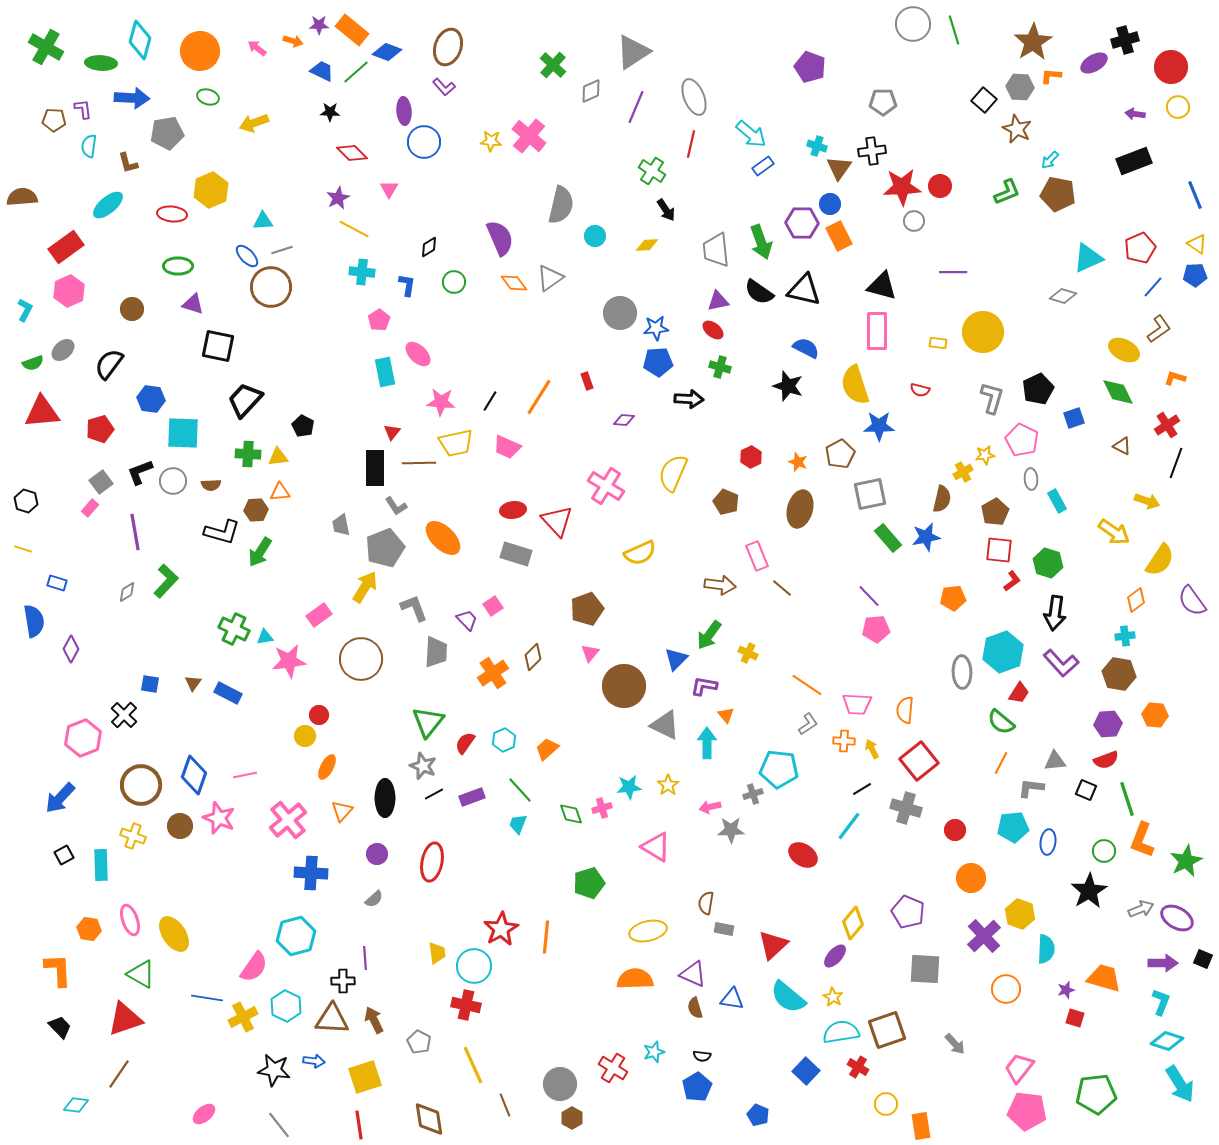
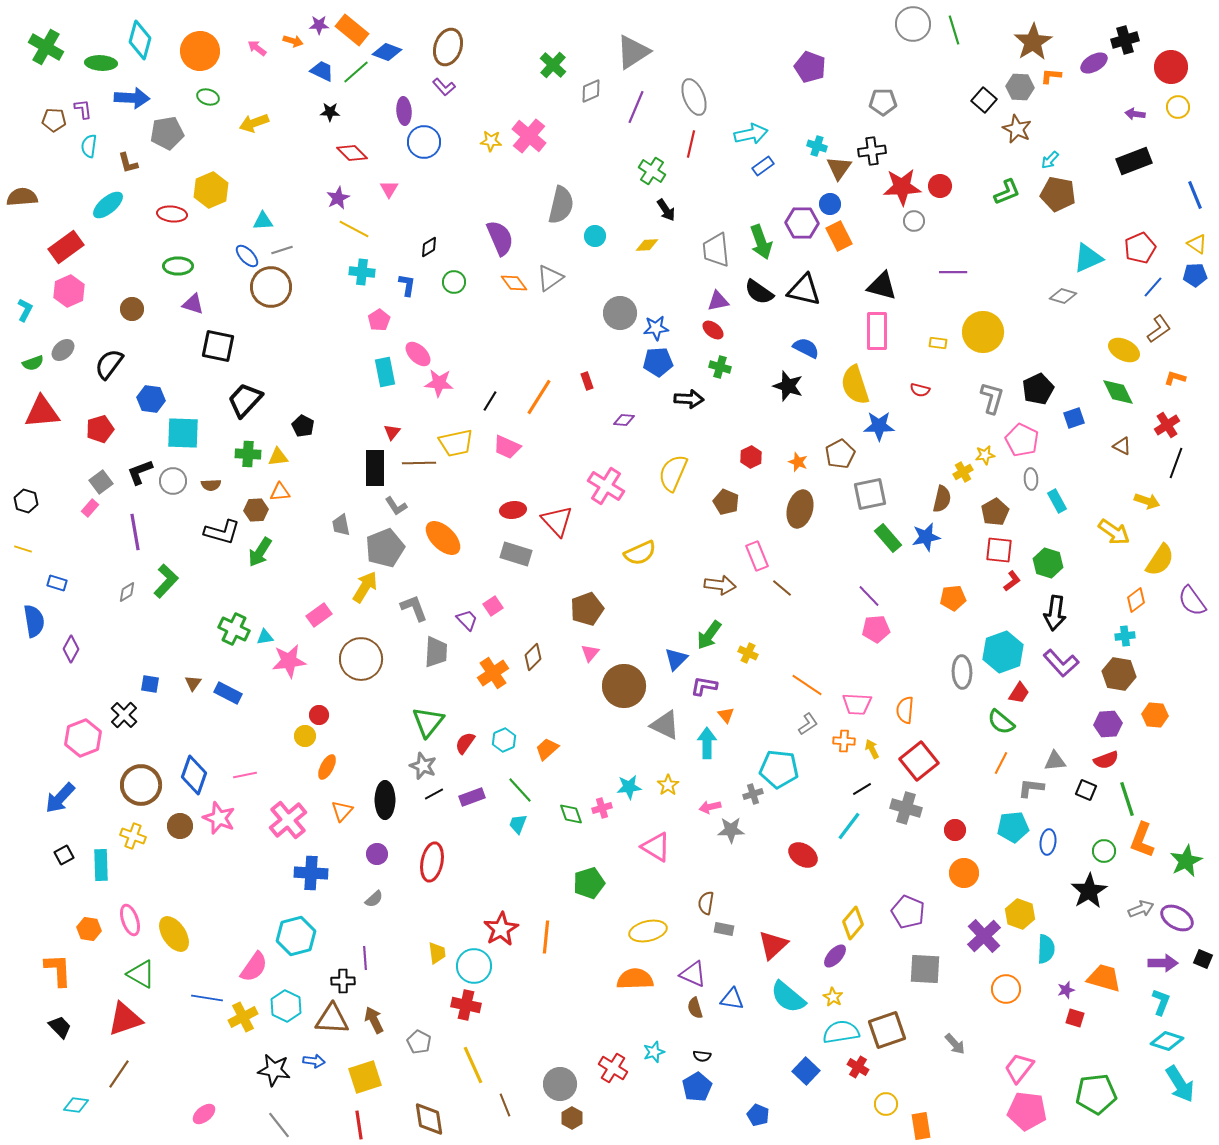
cyan arrow at (751, 134): rotated 52 degrees counterclockwise
pink star at (441, 402): moved 2 px left, 19 px up
black ellipse at (385, 798): moved 2 px down
orange circle at (971, 878): moved 7 px left, 5 px up
